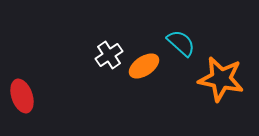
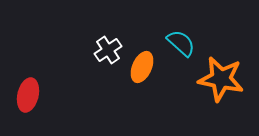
white cross: moved 1 px left, 5 px up
orange ellipse: moved 2 px left, 1 px down; rotated 32 degrees counterclockwise
red ellipse: moved 6 px right, 1 px up; rotated 32 degrees clockwise
